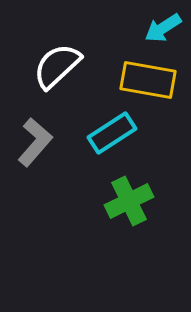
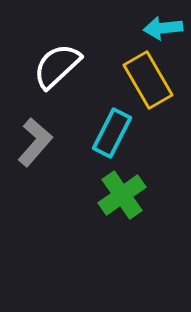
cyan arrow: rotated 27 degrees clockwise
yellow rectangle: rotated 50 degrees clockwise
cyan rectangle: rotated 30 degrees counterclockwise
green cross: moved 7 px left, 6 px up; rotated 9 degrees counterclockwise
